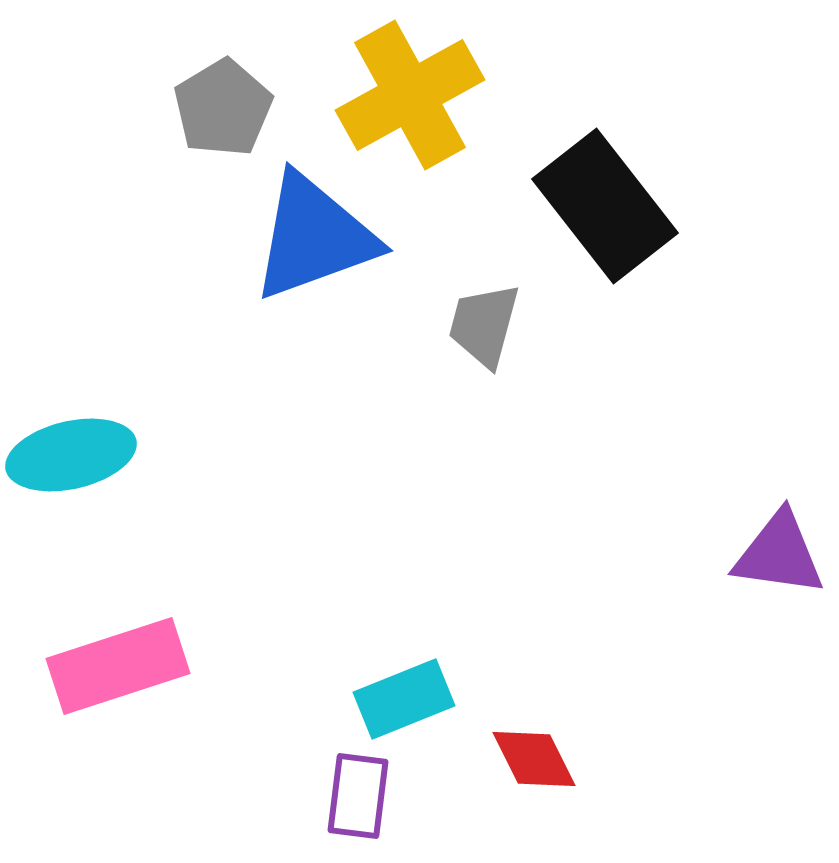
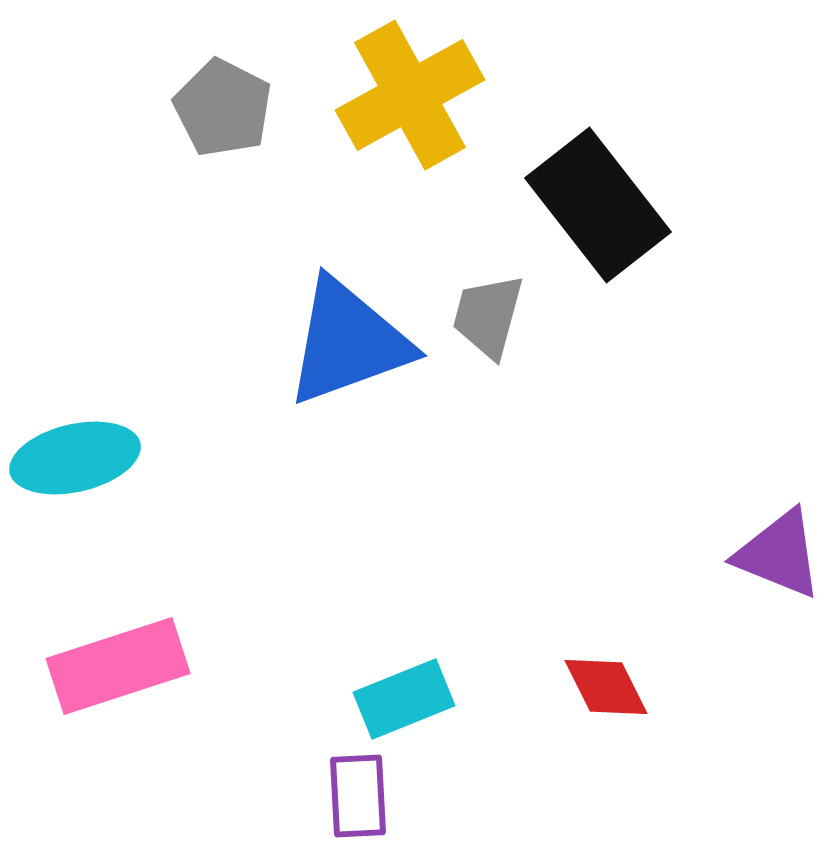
gray pentagon: rotated 14 degrees counterclockwise
black rectangle: moved 7 px left, 1 px up
blue triangle: moved 34 px right, 105 px down
gray trapezoid: moved 4 px right, 9 px up
cyan ellipse: moved 4 px right, 3 px down
purple triangle: rotated 14 degrees clockwise
red diamond: moved 72 px right, 72 px up
purple rectangle: rotated 10 degrees counterclockwise
